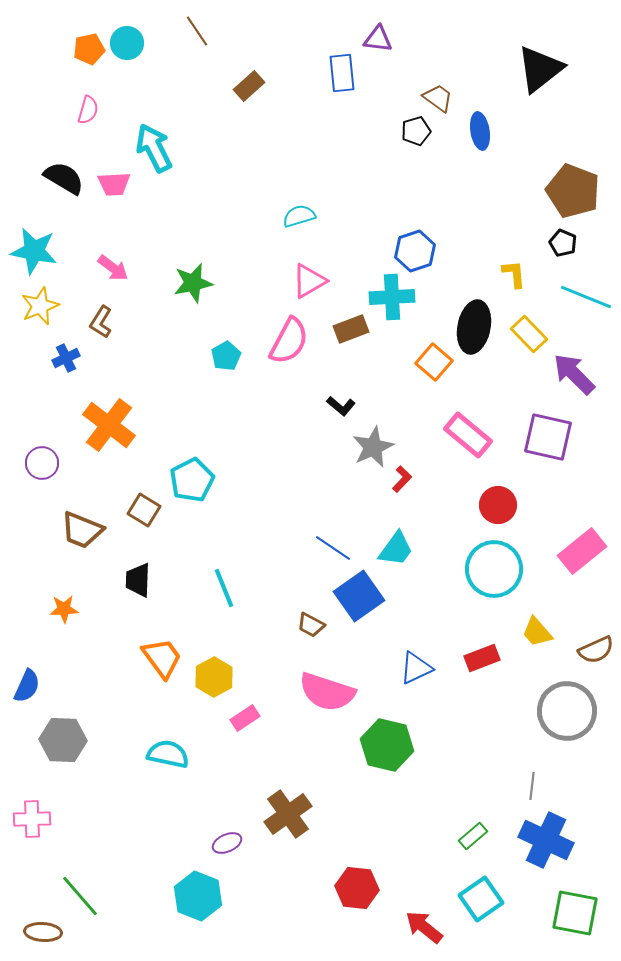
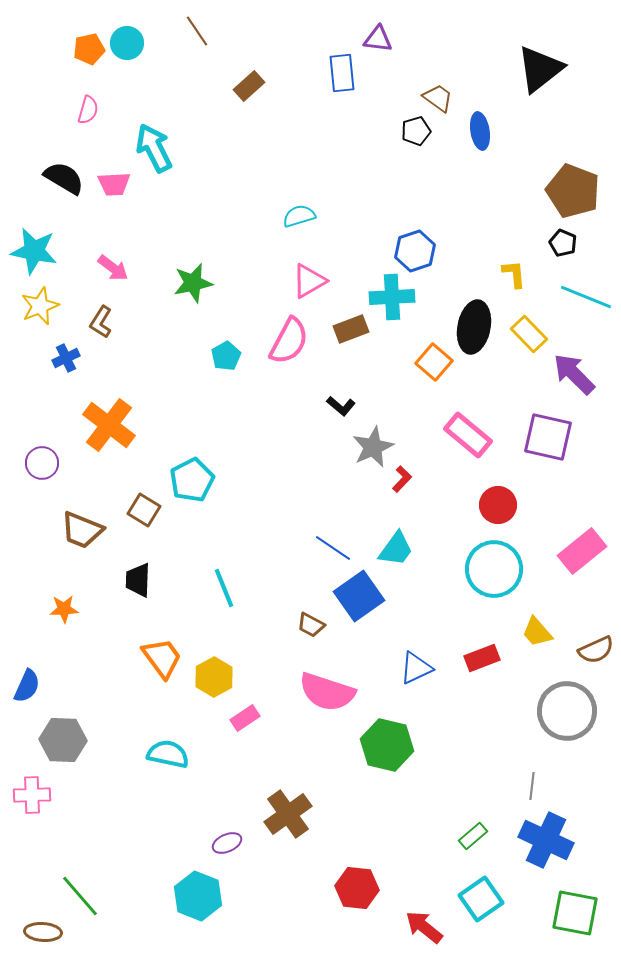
pink cross at (32, 819): moved 24 px up
